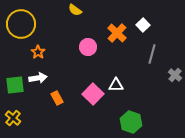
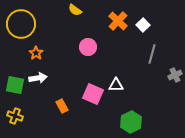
orange cross: moved 1 px right, 12 px up
orange star: moved 2 px left, 1 px down
gray cross: rotated 24 degrees clockwise
green square: rotated 18 degrees clockwise
pink square: rotated 20 degrees counterclockwise
orange rectangle: moved 5 px right, 8 px down
yellow cross: moved 2 px right, 2 px up; rotated 21 degrees counterclockwise
green hexagon: rotated 15 degrees clockwise
